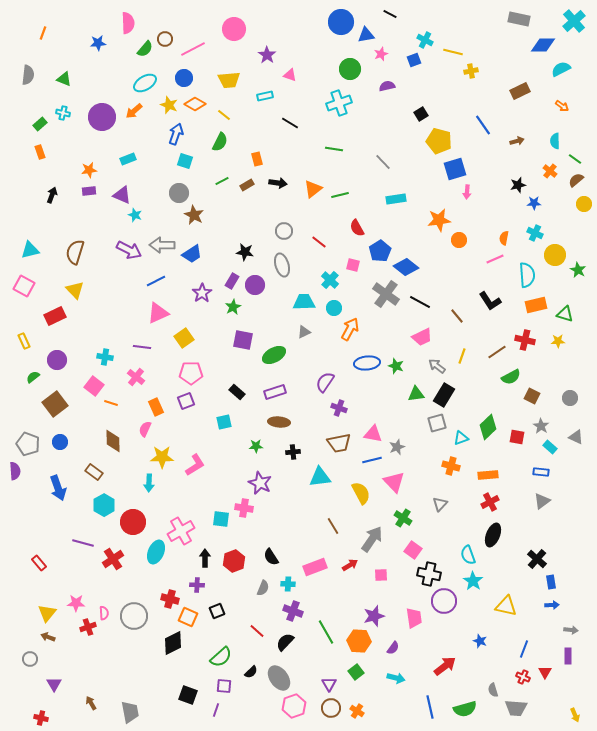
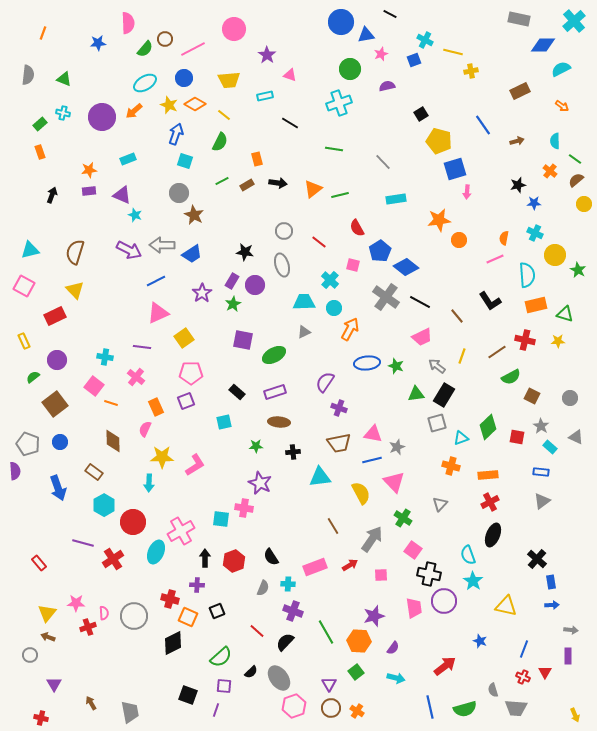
gray cross at (386, 294): moved 3 px down
green star at (233, 307): moved 3 px up
pink trapezoid at (414, 618): moved 10 px up
gray circle at (30, 659): moved 4 px up
